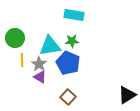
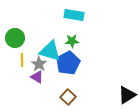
cyan triangle: moved 5 px down; rotated 25 degrees clockwise
blue pentagon: rotated 20 degrees clockwise
purple triangle: moved 3 px left
